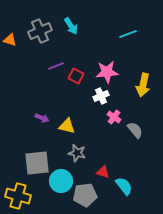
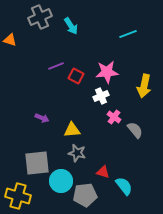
gray cross: moved 14 px up
yellow arrow: moved 1 px right, 1 px down
yellow triangle: moved 5 px right, 4 px down; rotated 18 degrees counterclockwise
